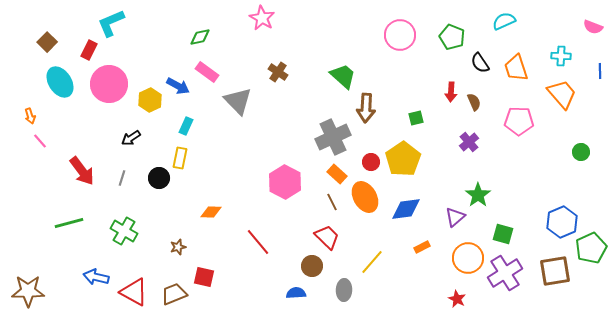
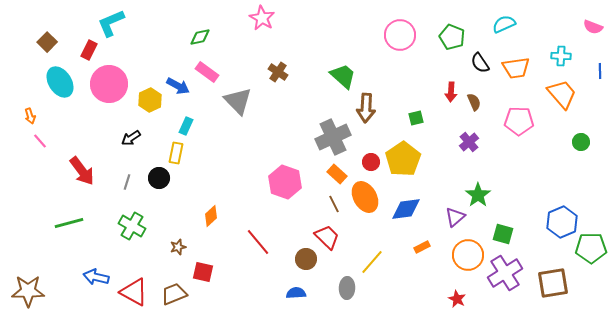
cyan semicircle at (504, 21): moved 3 px down
orange trapezoid at (516, 68): rotated 80 degrees counterclockwise
green circle at (581, 152): moved 10 px up
yellow rectangle at (180, 158): moved 4 px left, 5 px up
gray line at (122, 178): moved 5 px right, 4 px down
pink hexagon at (285, 182): rotated 8 degrees counterclockwise
brown line at (332, 202): moved 2 px right, 2 px down
orange diamond at (211, 212): moved 4 px down; rotated 45 degrees counterclockwise
green cross at (124, 231): moved 8 px right, 5 px up
green pentagon at (591, 248): rotated 24 degrees clockwise
orange circle at (468, 258): moved 3 px up
brown circle at (312, 266): moved 6 px left, 7 px up
brown square at (555, 271): moved 2 px left, 12 px down
red square at (204, 277): moved 1 px left, 5 px up
gray ellipse at (344, 290): moved 3 px right, 2 px up
